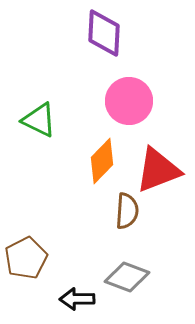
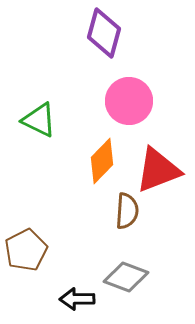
purple diamond: rotated 12 degrees clockwise
brown pentagon: moved 8 px up
gray diamond: moved 1 px left
